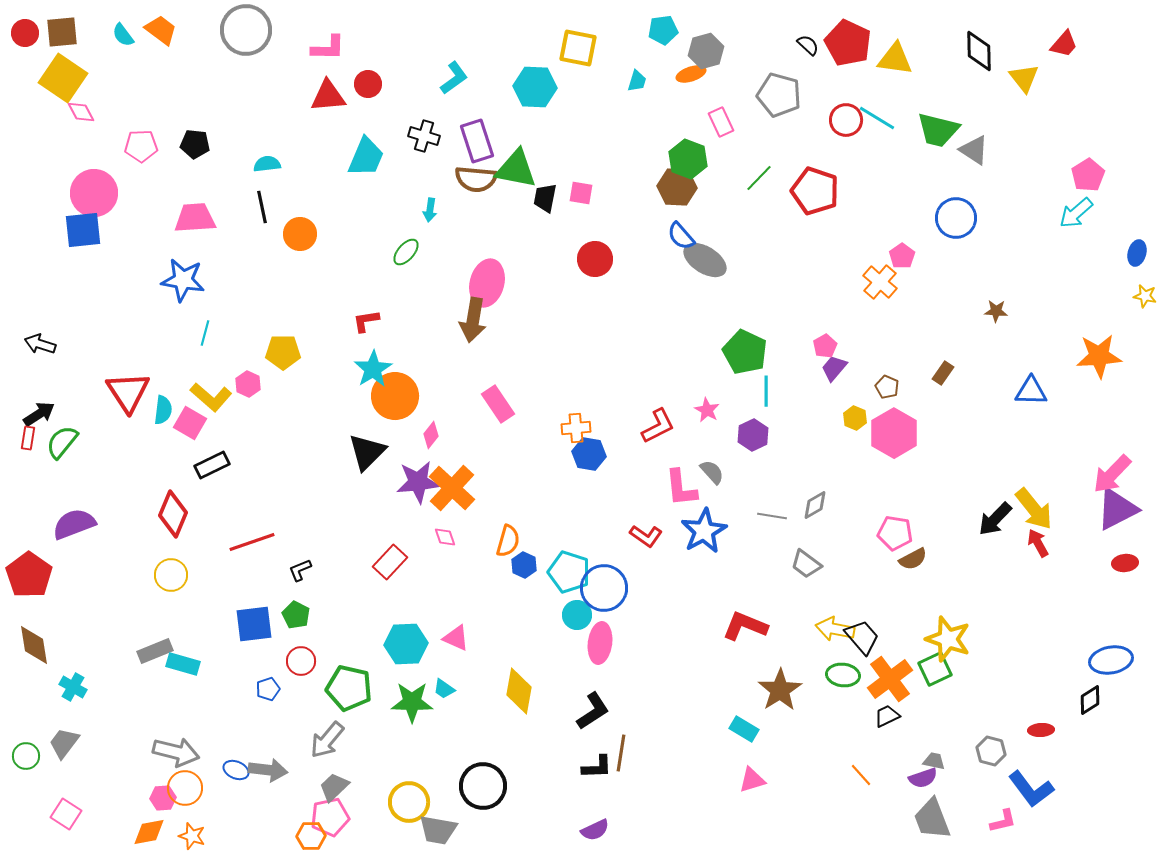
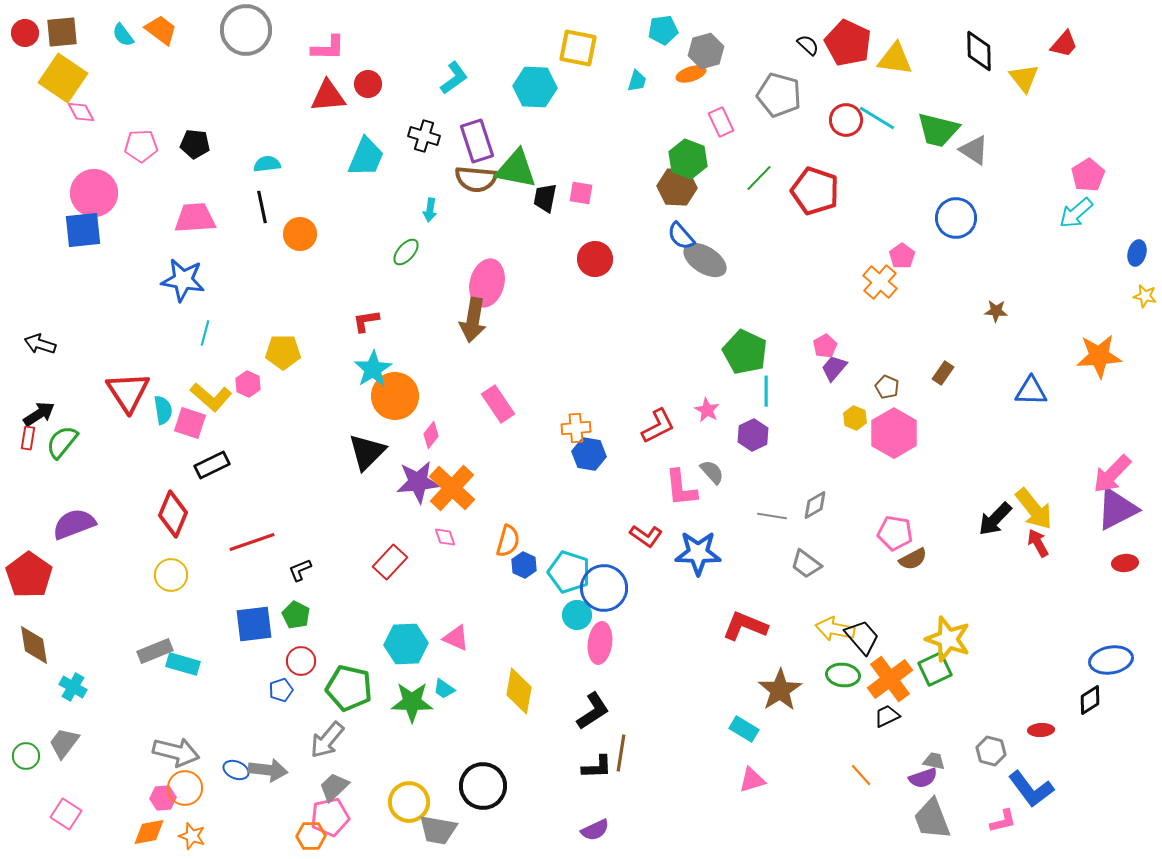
cyan semicircle at (163, 410): rotated 16 degrees counterclockwise
pink square at (190, 423): rotated 12 degrees counterclockwise
blue star at (704, 531): moved 6 px left, 22 px down; rotated 30 degrees clockwise
blue pentagon at (268, 689): moved 13 px right, 1 px down
